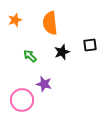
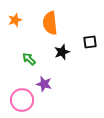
black square: moved 3 px up
green arrow: moved 1 px left, 3 px down
